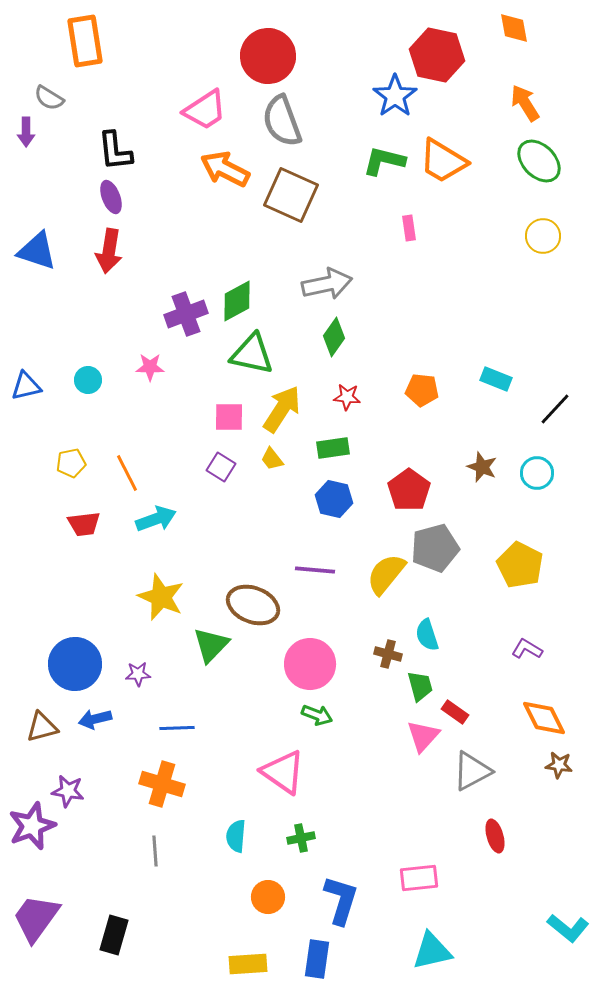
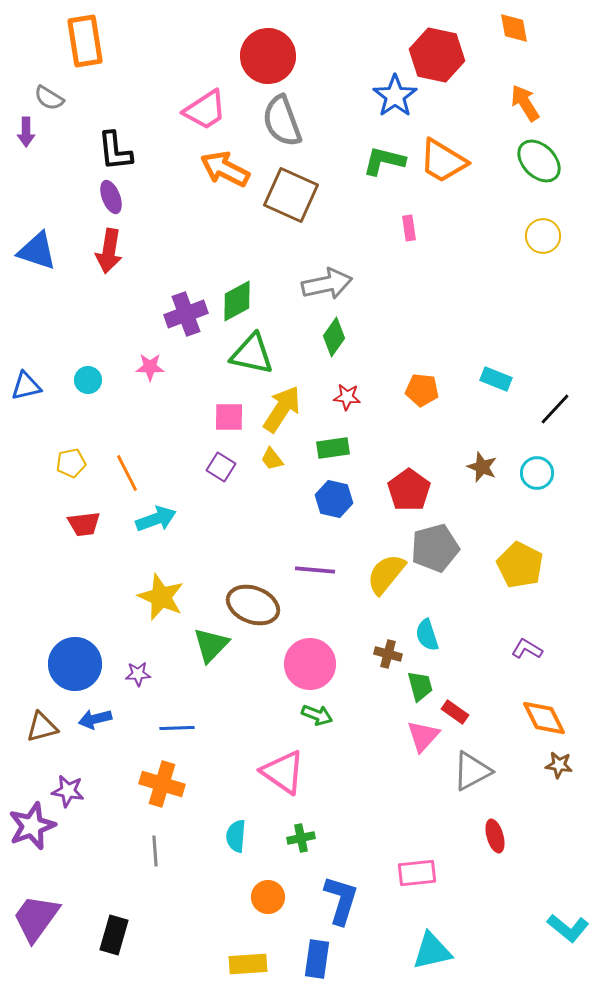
pink rectangle at (419, 878): moved 2 px left, 5 px up
